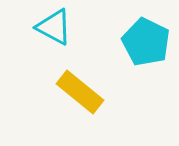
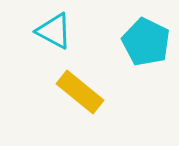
cyan triangle: moved 4 px down
